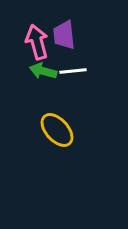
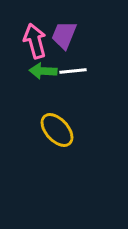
purple trapezoid: rotated 28 degrees clockwise
pink arrow: moved 2 px left, 1 px up
green arrow: rotated 12 degrees counterclockwise
